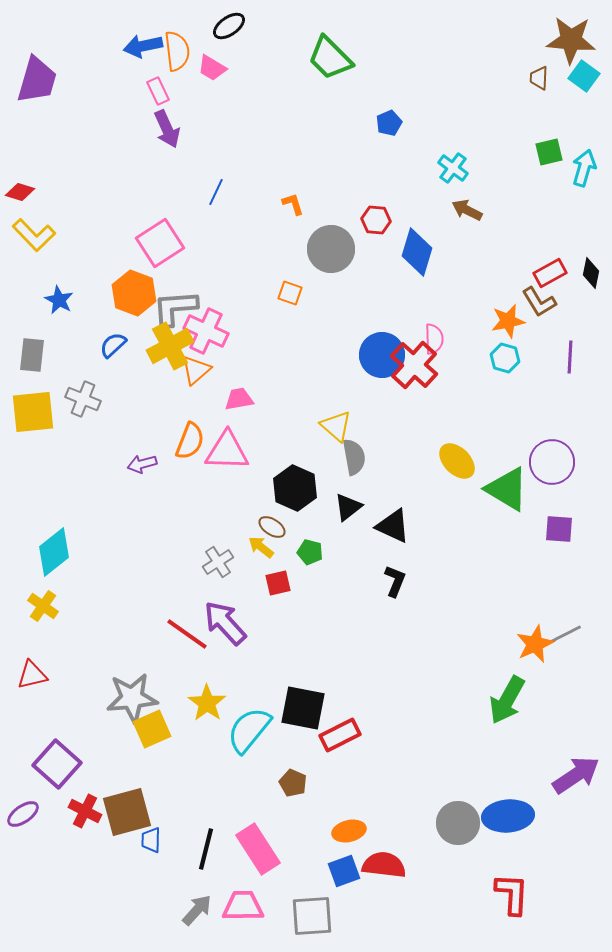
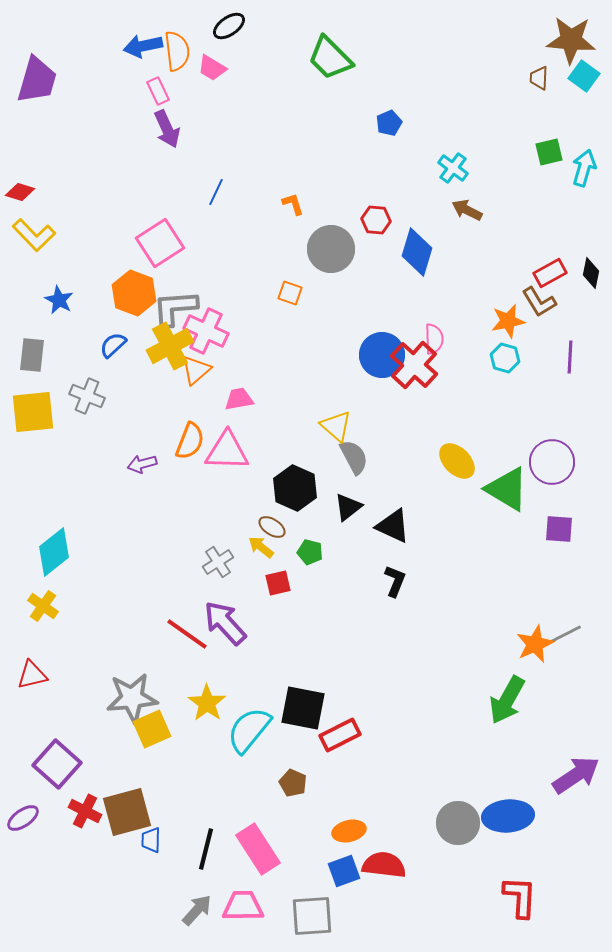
gray cross at (83, 399): moved 4 px right, 3 px up
gray semicircle at (354, 457): rotated 18 degrees counterclockwise
purple ellipse at (23, 814): moved 4 px down
red L-shape at (512, 894): moved 8 px right, 3 px down
